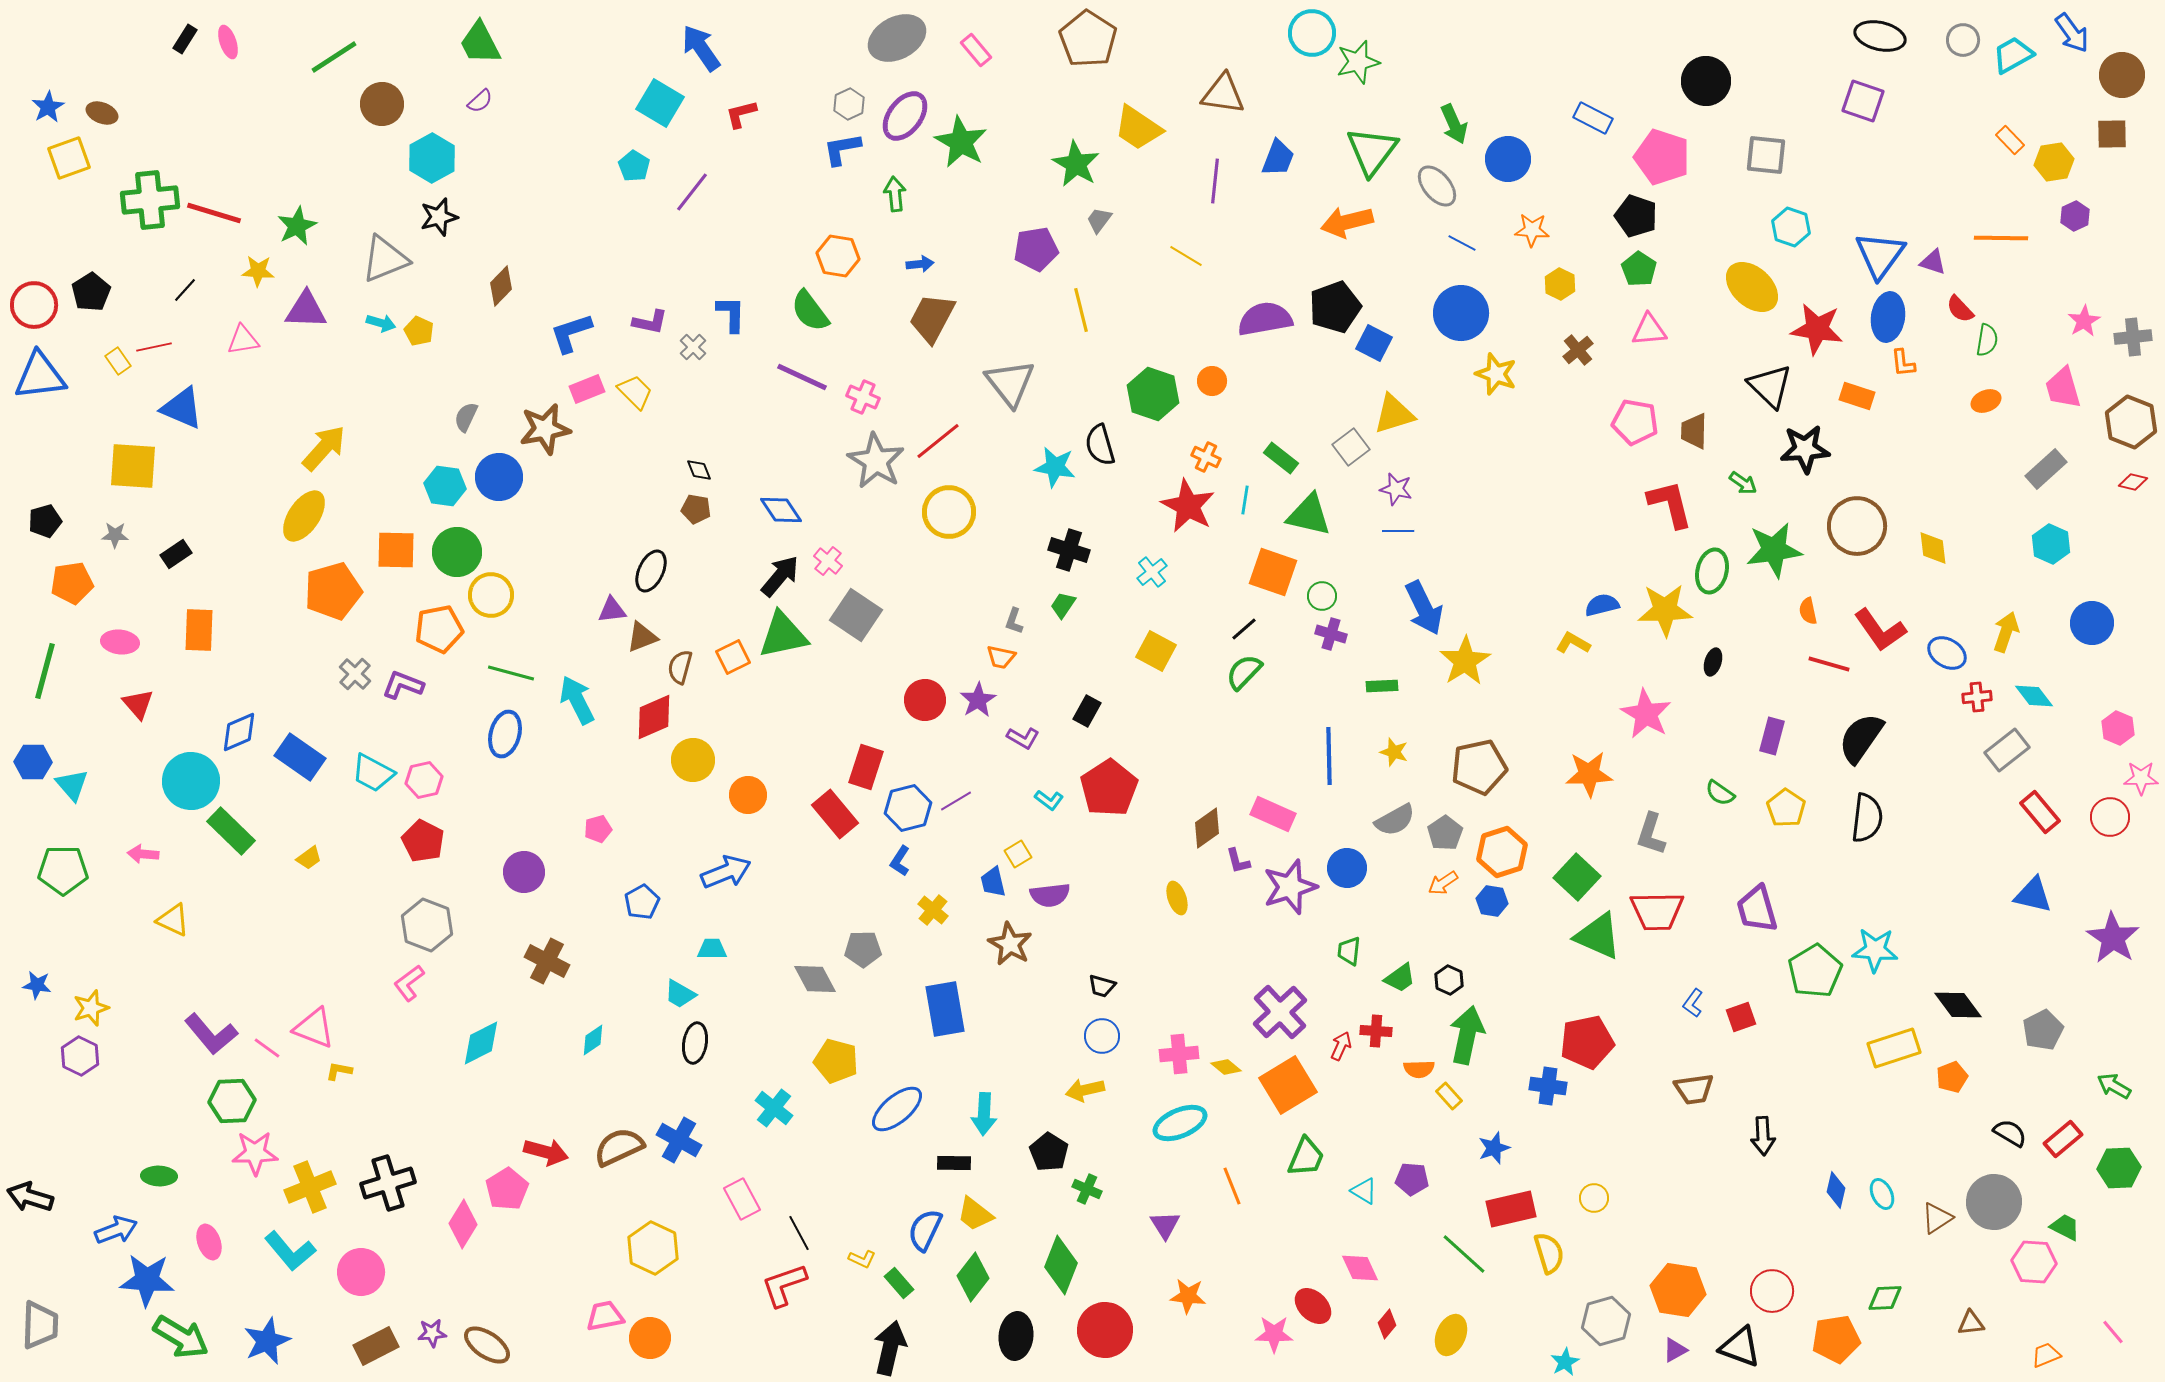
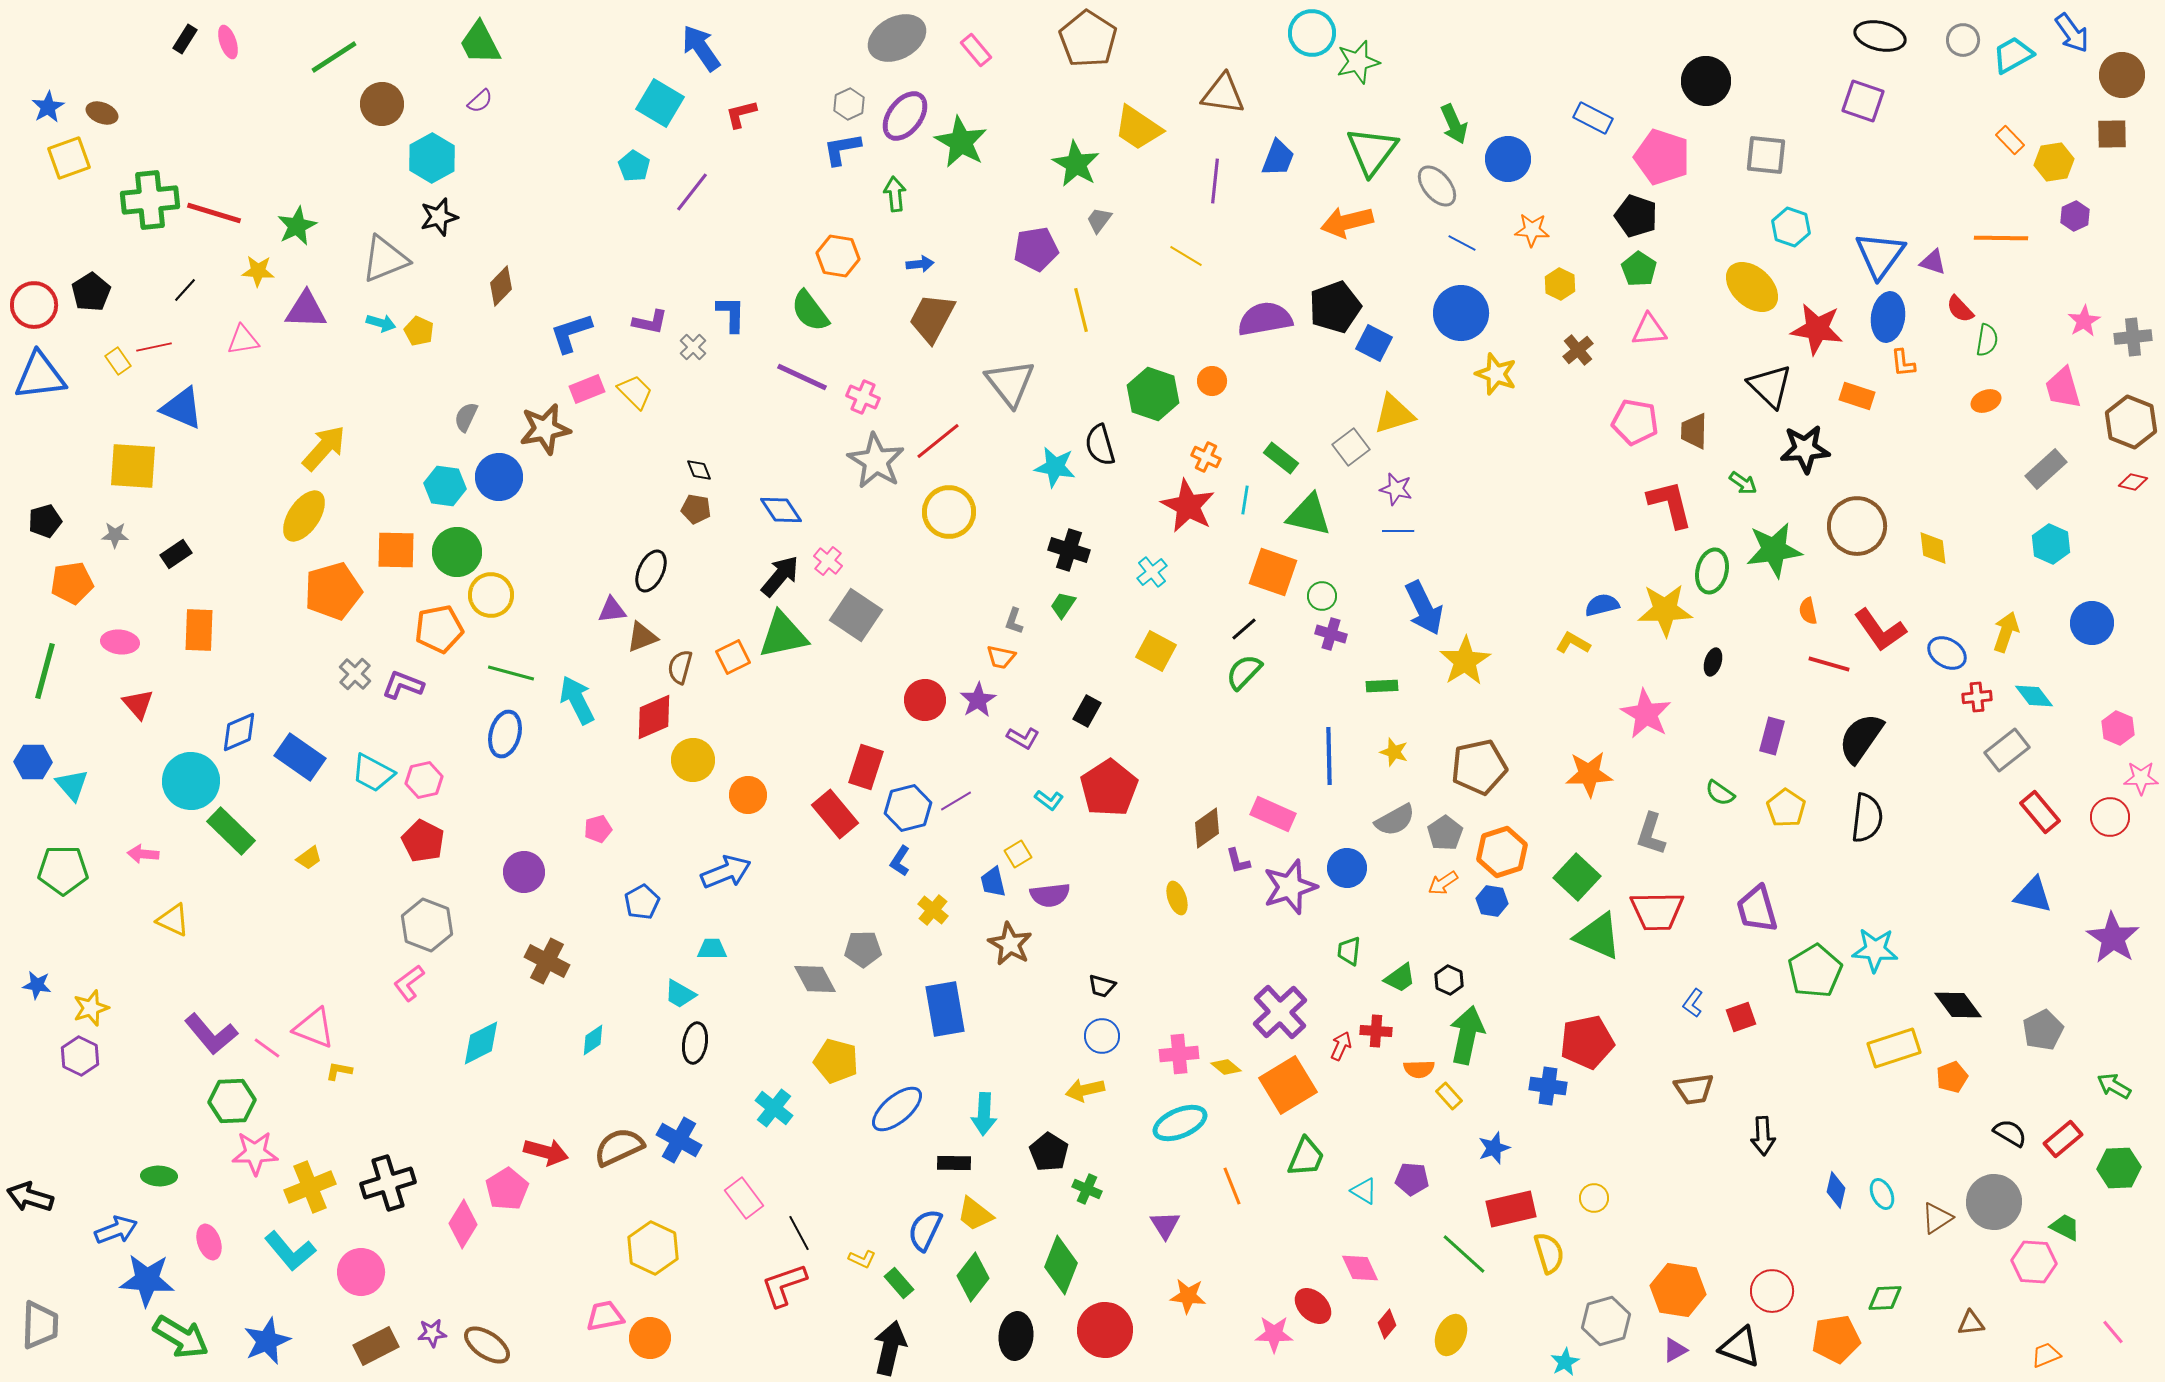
pink rectangle at (742, 1199): moved 2 px right, 1 px up; rotated 9 degrees counterclockwise
